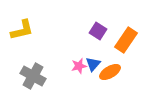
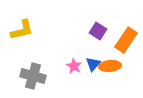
pink star: moved 5 px left; rotated 28 degrees counterclockwise
orange ellipse: moved 6 px up; rotated 25 degrees clockwise
gray cross: rotated 15 degrees counterclockwise
